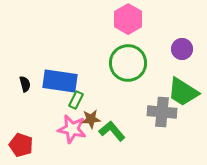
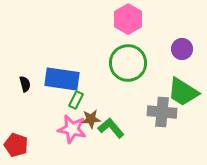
blue rectangle: moved 2 px right, 2 px up
green L-shape: moved 1 px left, 3 px up
red pentagon: moved 5 px left
